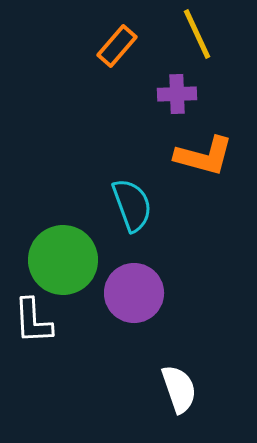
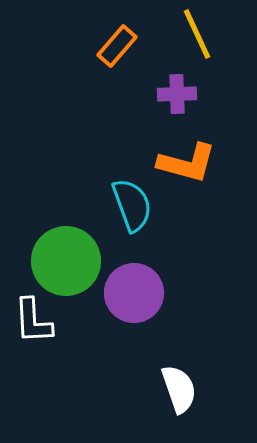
orange L-shape: moved 17 px left, 7 px down
green circle: moved 3 px right, 1 px down
